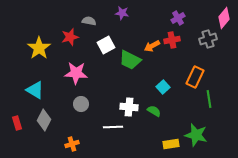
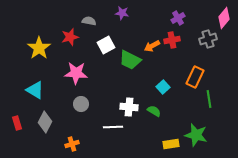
gray diamond: moved 1 px right, 2 px down
